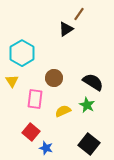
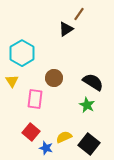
yellow semicircle: moved 1 px right, 26 px down
